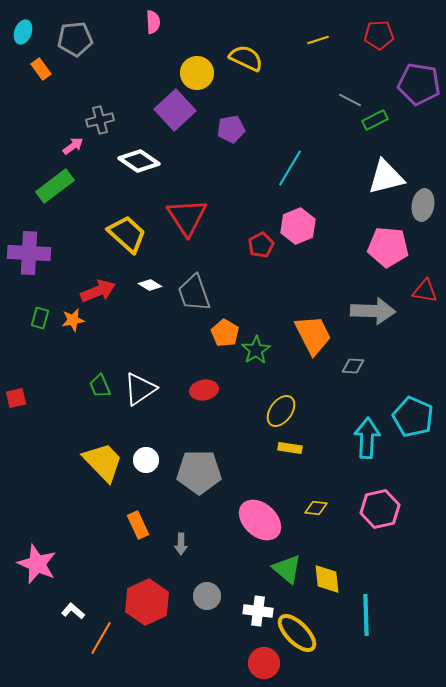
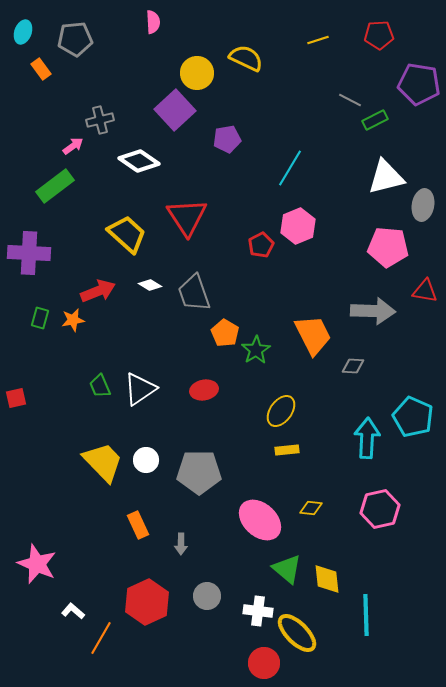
purple pentagon at (231, 129): moved 4 px left, 10 px down
yellow rectangle at (290, 448): moved 3 px left, 2 px down; rotated 15 degrees counterclockwise
yellow diamond at (316, 508): moved 5 px left
